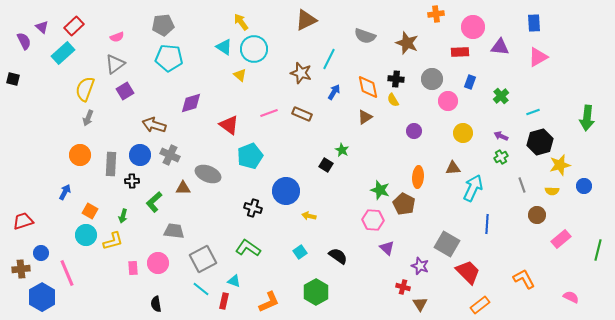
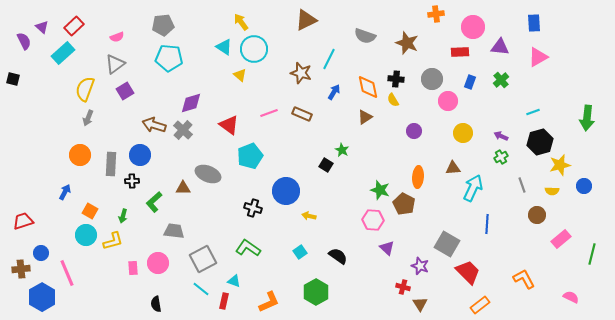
green cross at (501, 96): moved 16 px up
gray cross at (170, 155): moved 13 px right, 25 px up; rotated 18 degrees clockwise
green line at (598, 250): moved 6 px left, 4 px down
